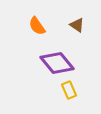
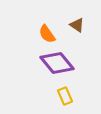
orange semicircle: moved 10 px right, 8 px down
yellow rectangle: moved 4 px left, 6 px down
